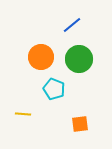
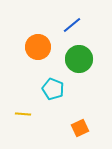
orange circle: moved 3 px left, 10 px up
cyan pentagon: moved 1 px left
orange square: moved 4 px down; rotated 18 degrees counterclockwise
